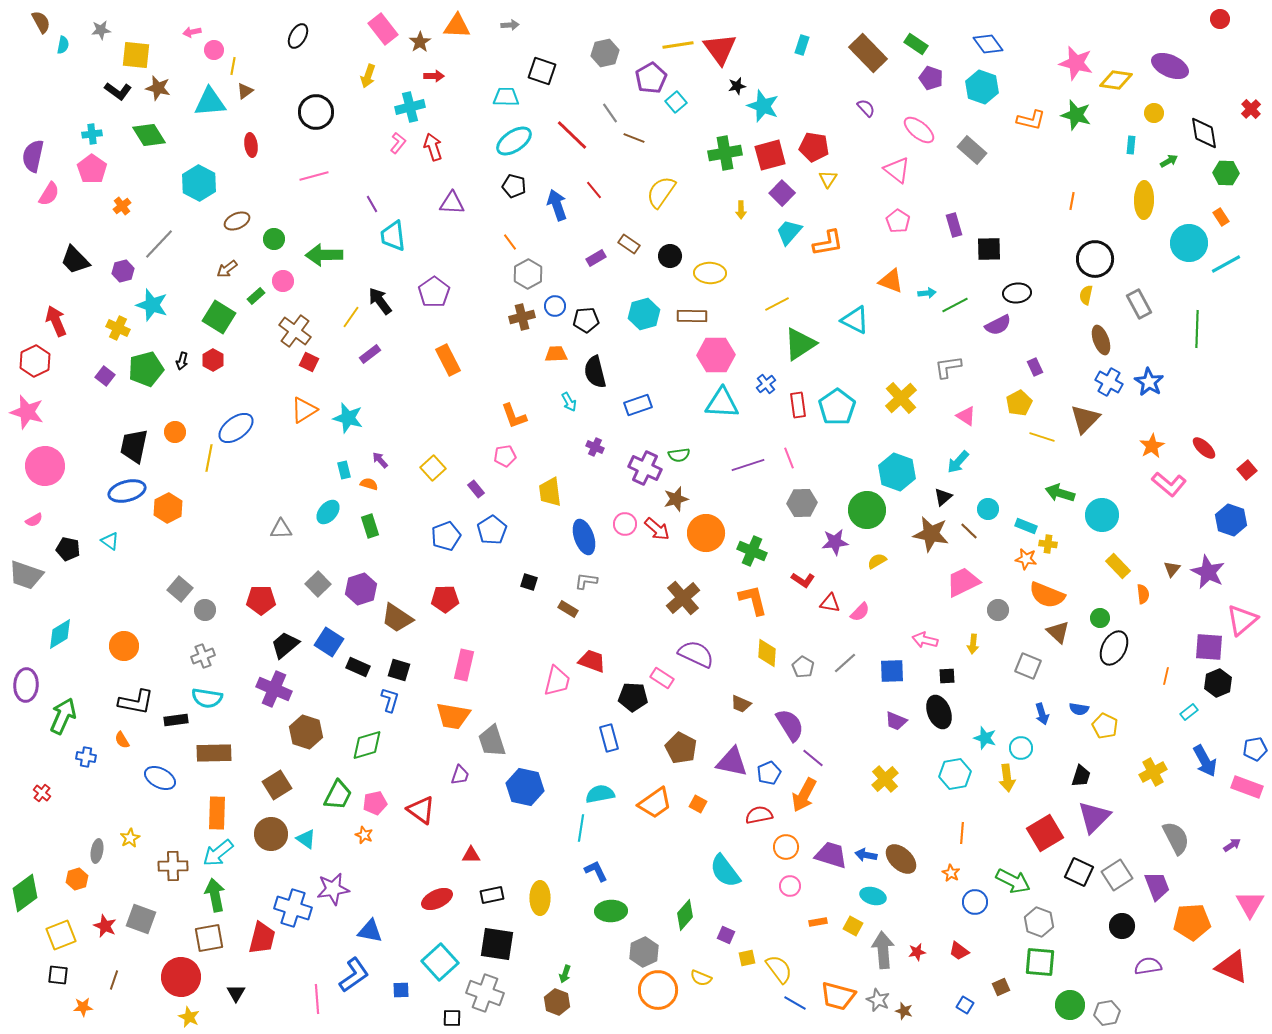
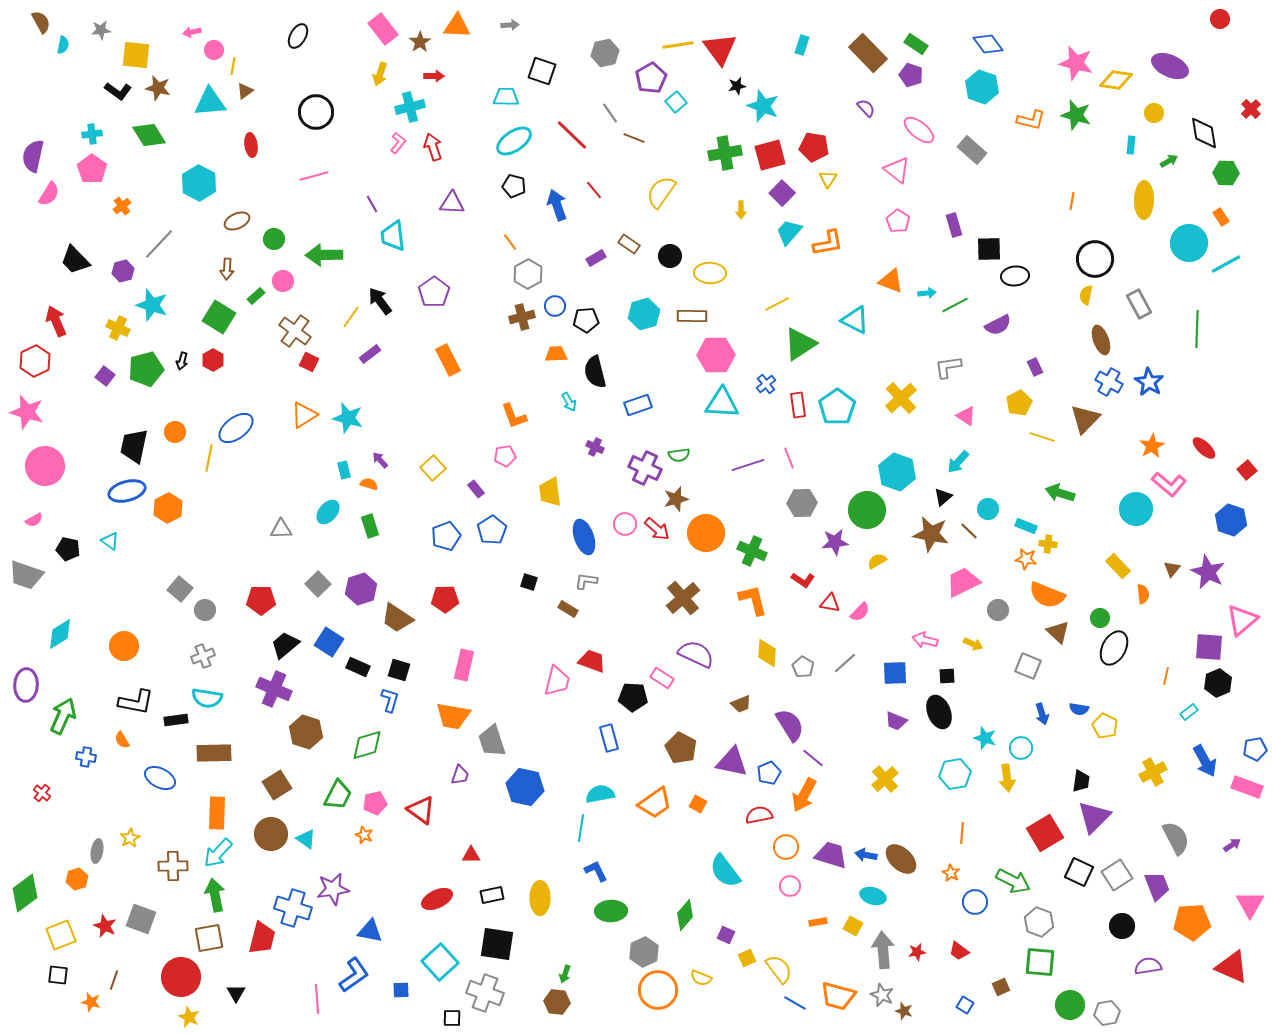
yellow arrow at (368, 76): moved 12 px right, 2 px up
purple pentagon at (931, 78): moved 20 px left, 3 px up
brown arrow at (227, 269): rotated 50 degrees counterclockwise
black ellipse at (1017, 293): moved 2 px left, 17 px up
orange triangle at (304, 410): moved 5 px down
cyan circle at (1102, 515): moved 34 px right, 6 px up
yellow arrow at (973, 644): rotated 72 degrees counterclockwise
blue square at (892, 671): moved 3 px right, 2 px down
brown trapezoid at (741, 704): rotated 45 degrees counterclockwise
black trapezoid at (1081, 776): moved 5 px down; rotated 10 degrees counterclockwise
cyan arrow at (218, 853): rotated 8 degrees counterclockwise
yellow square at (747, 958): rotated 12 degrees counterclockwise
gray star at (878, 1000): moved 4 px right, 5 px up
brown hexagon at (557, 1002): rotated 15 degrees counterclockwise
orange star at (83, 1007): moved 8 px right, 5 px up; rotated 18 degrees clockwise
